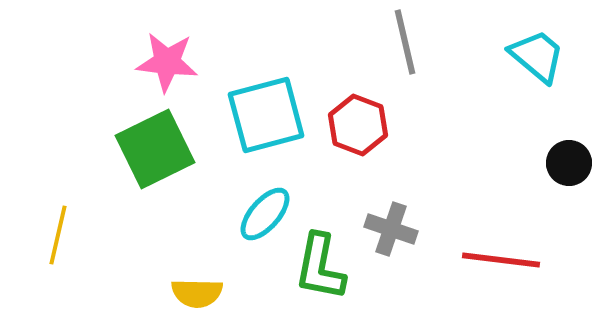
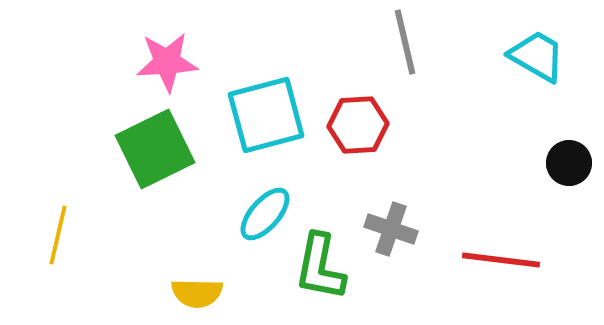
cyan trapezoid: rotated 10 degrees counterclockwise
pink star: rotated 10 degrees counterclockwise
red hexagon: rotated 24 degrees counterclockwise
